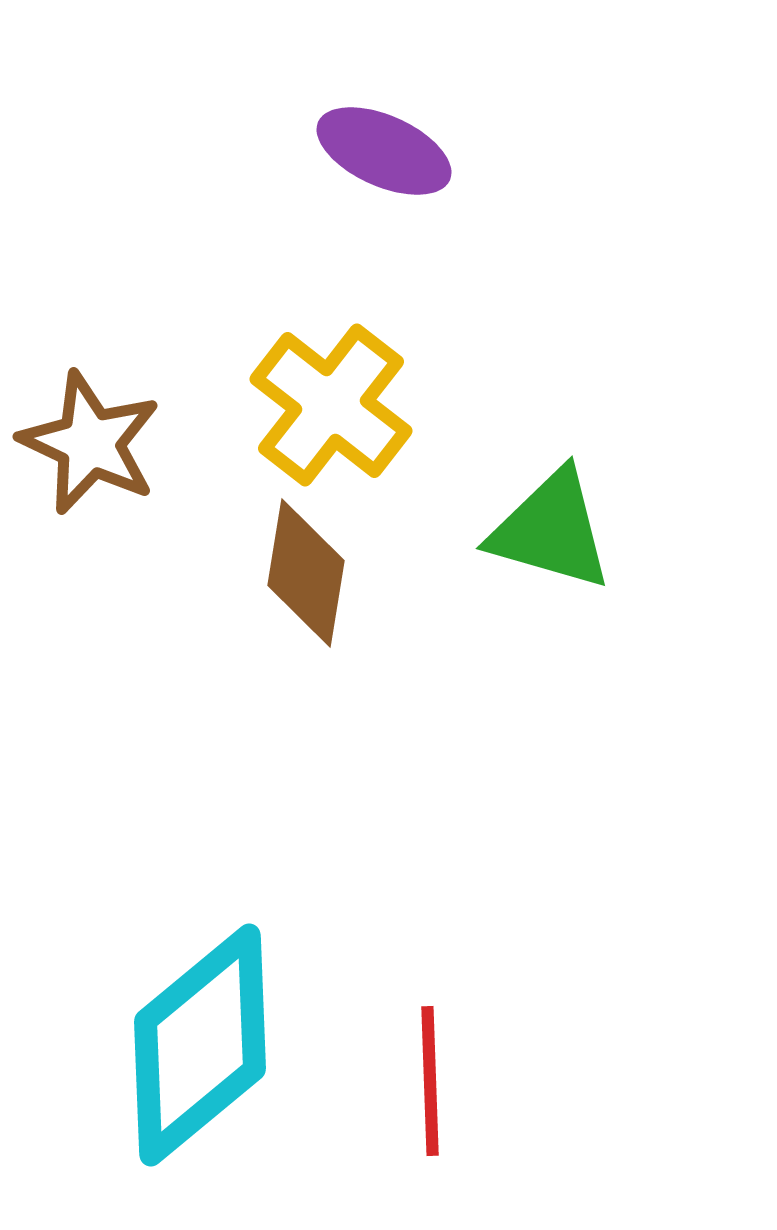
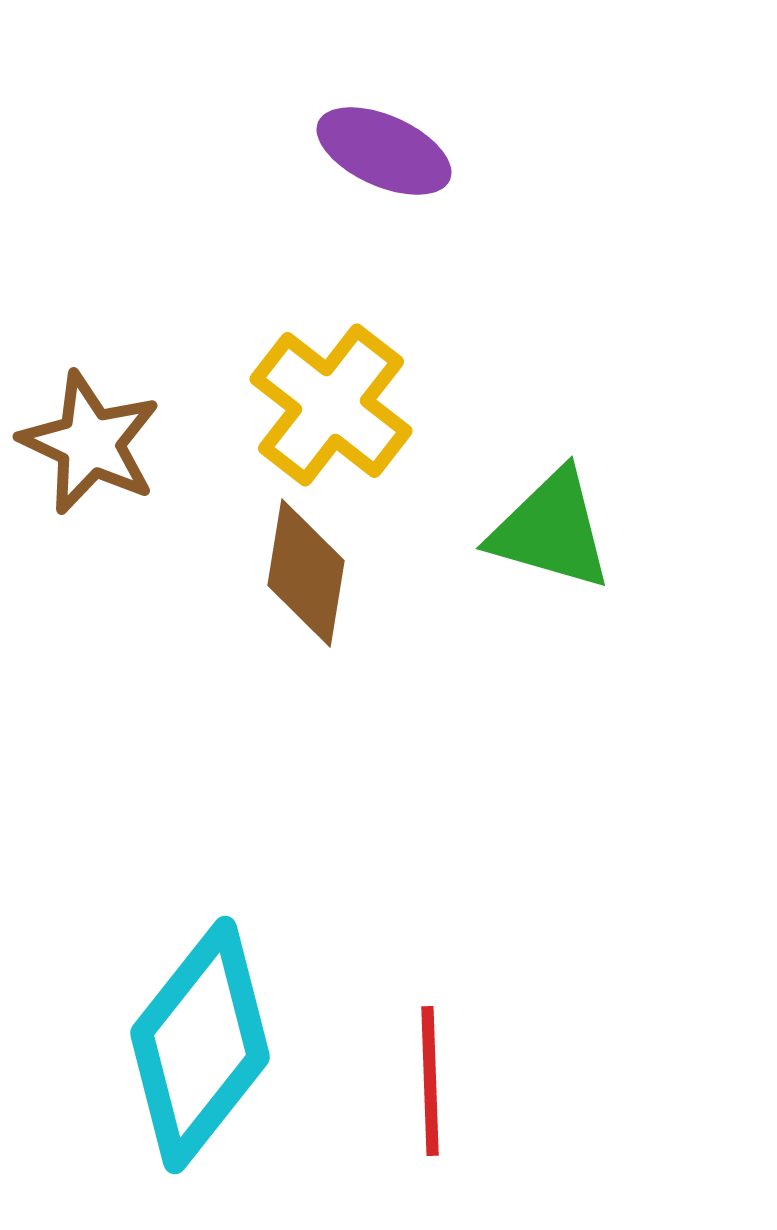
cyan diamond: rotated 12 degrees counterclockwise
